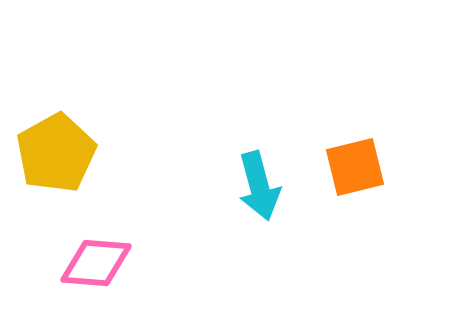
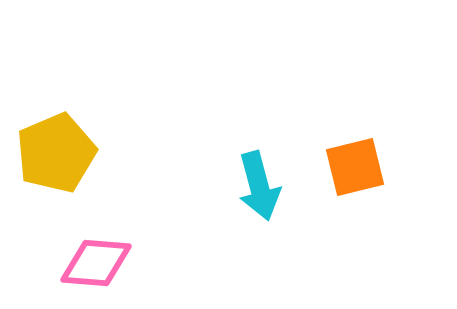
yellow pentagon: rotated 6 degrees clockwise
